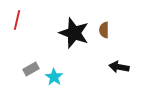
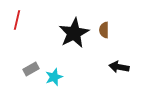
black star: rotated 24 degrees clockwise
cyan star: rotated 18 degrees clockwise
